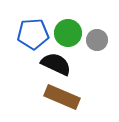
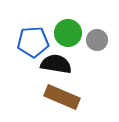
blue pentagon: moved 8 px down
black semicircle: rotated 16 degrees counterclockwise
